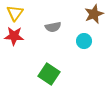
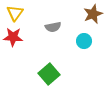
brown star: moved 1 px left
red star: moved 1 px left, 1 px down
green square: rotated 15 degrees clockwise
